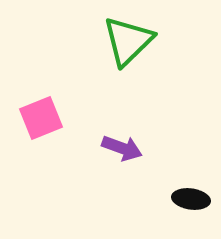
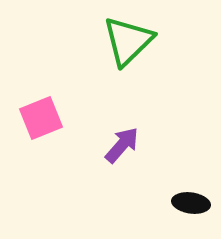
purple arrow: moved 3 px up; rotated 69 degrees counterclockwise
black ellipse: moved 4 px down
